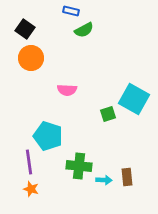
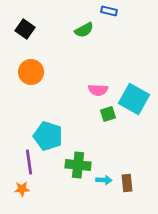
blue rectangle: moved 38 px right
orange circle: moved 14 px down
pink semicircle: moved 31 px right
green cross: moved 1 px left, 1 px up
brown rectangle: moved 6 px down
orange star: moved 9 px left; rotated 21 degrees counterclockwise
